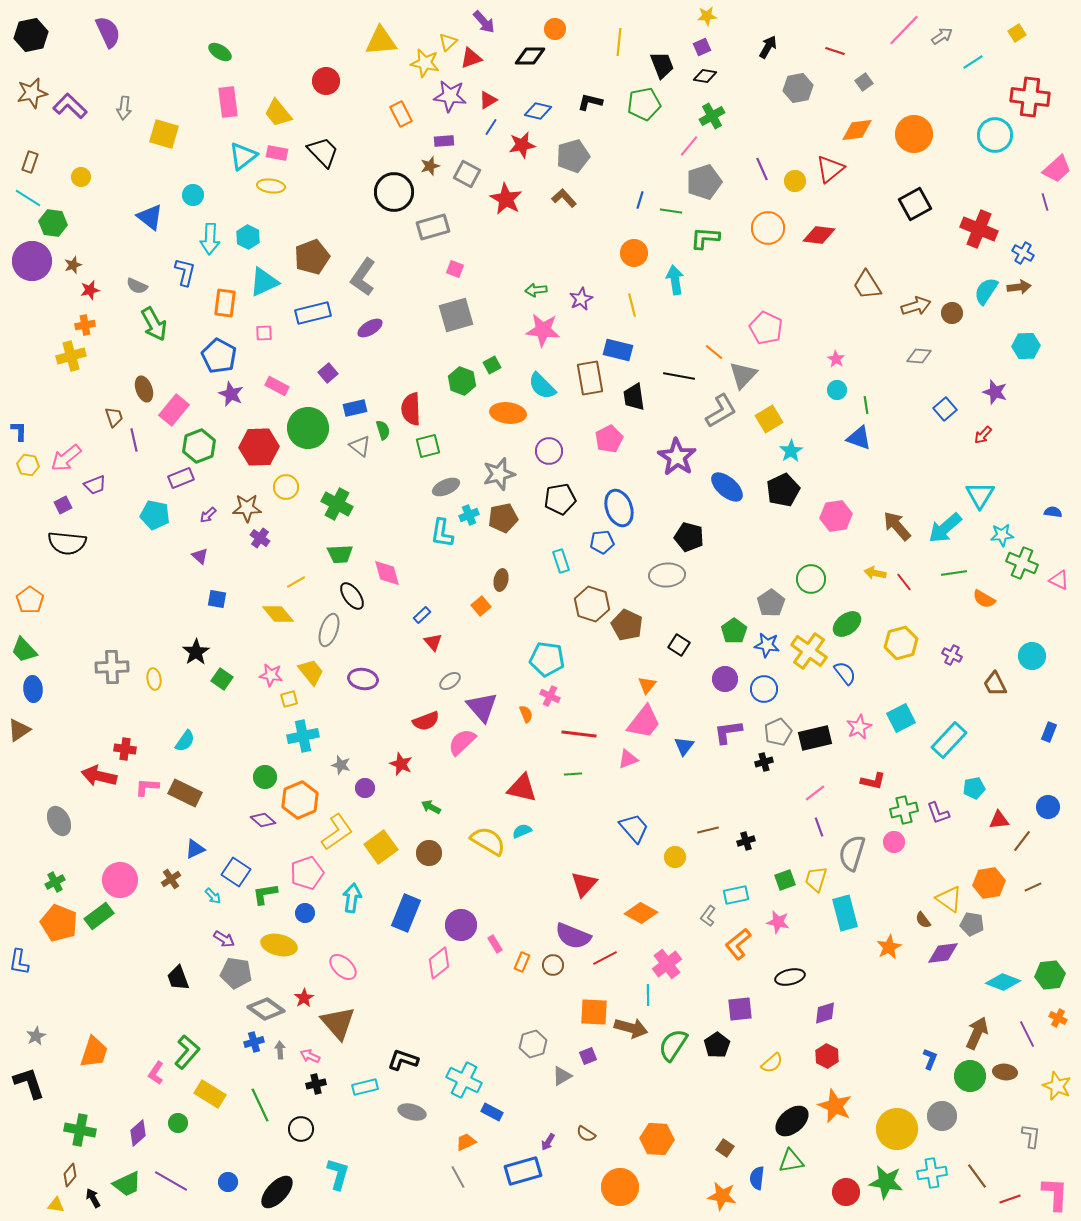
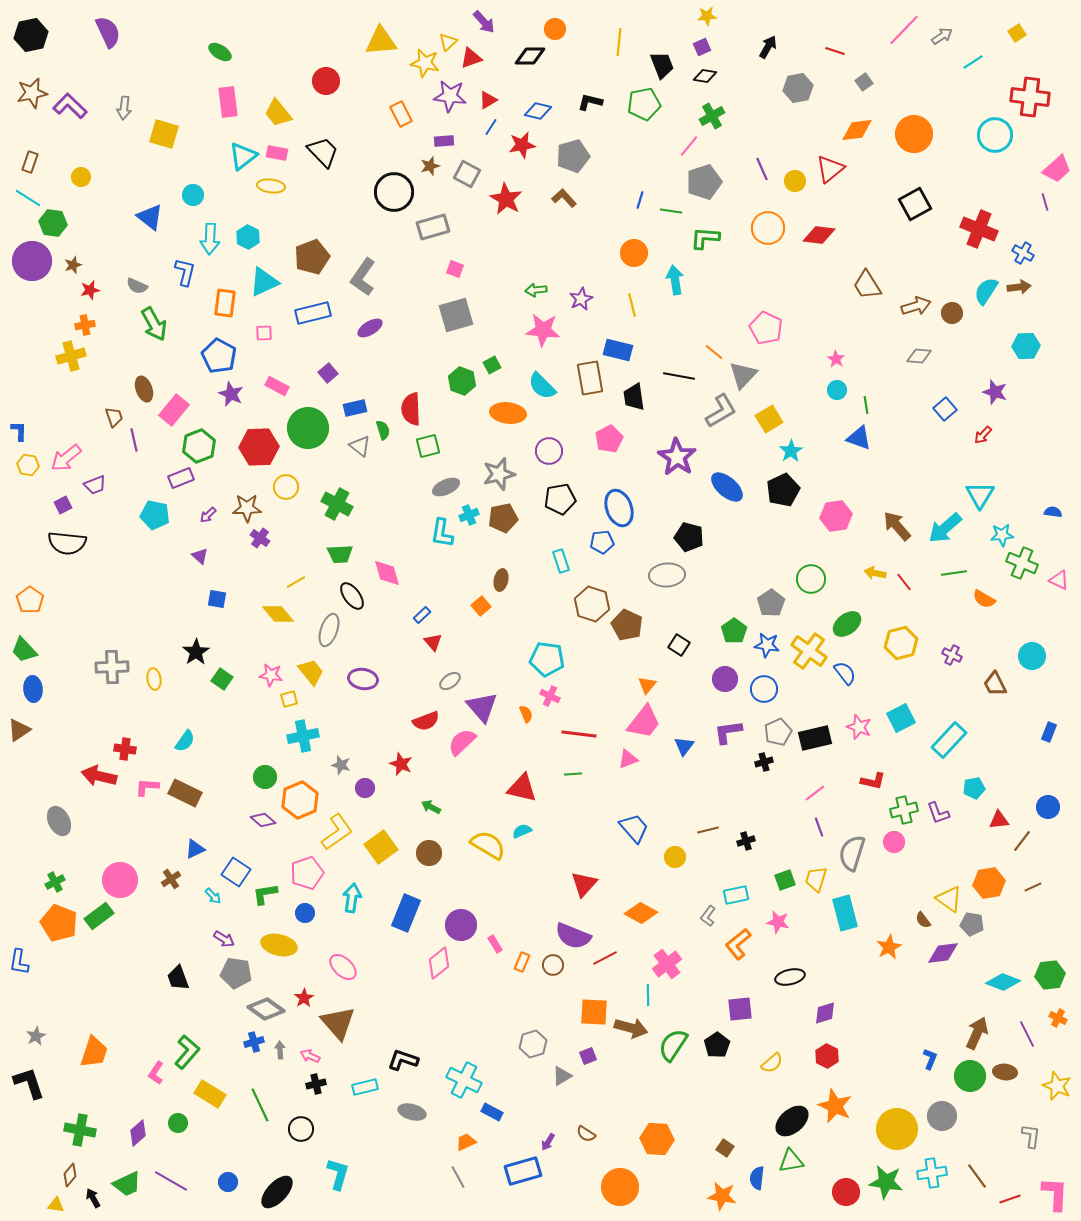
pink star at (859, 727): rotated 25 degrees counterclockwise
yellow semicircle at (488, 841): moved 4 px down
